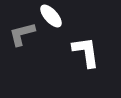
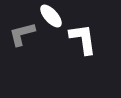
white L-shape: moved 3 px left, 13 px up
